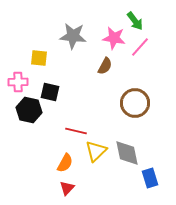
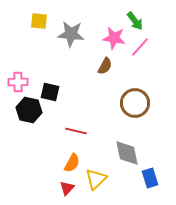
gray star: moved 2 px left, 2 px up
yellow square: moved 37 px up
yellow triangle: moved 28 px down
orange semicircle: moved 7 px right
